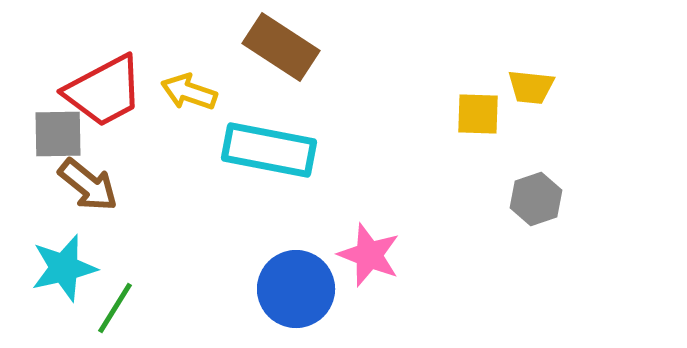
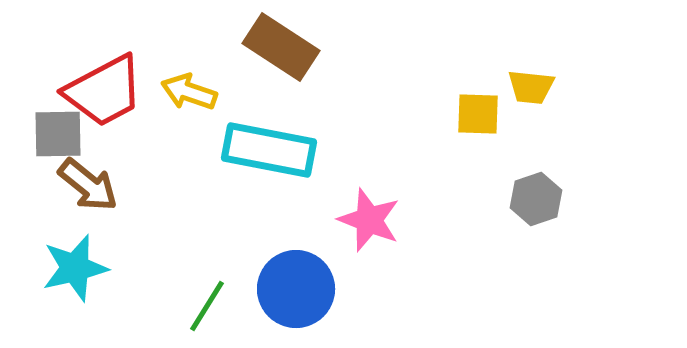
pink star: moved 35 px up
cyan star: moved 11 px right
green line: moved 92 px right, 2 px up
